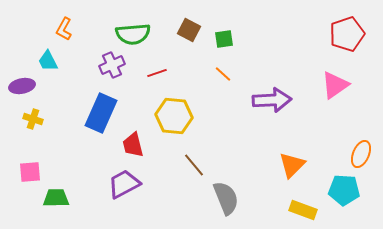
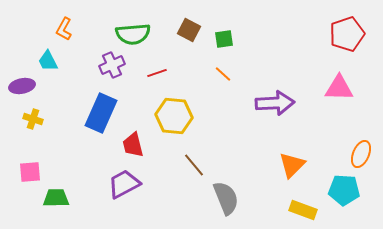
pink triangle: moved 4 px right, 3 px down; rotated 36 degrees clockwise
purple arrow: moved 3 px right, 3 px down
